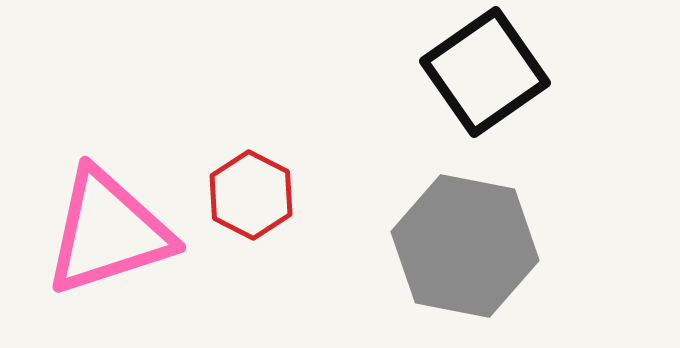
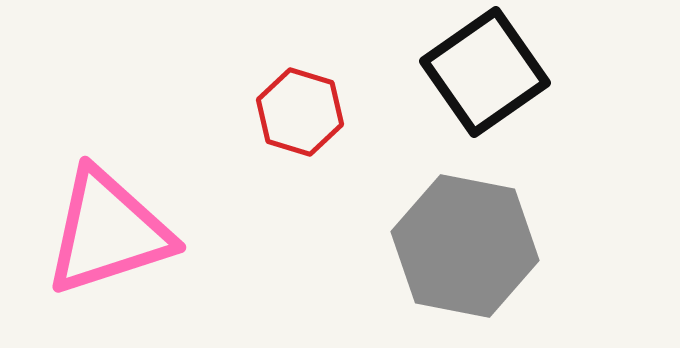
red hexagon: moved 49 px right, 83 px up; rotated 10 degrees counterclockwise
